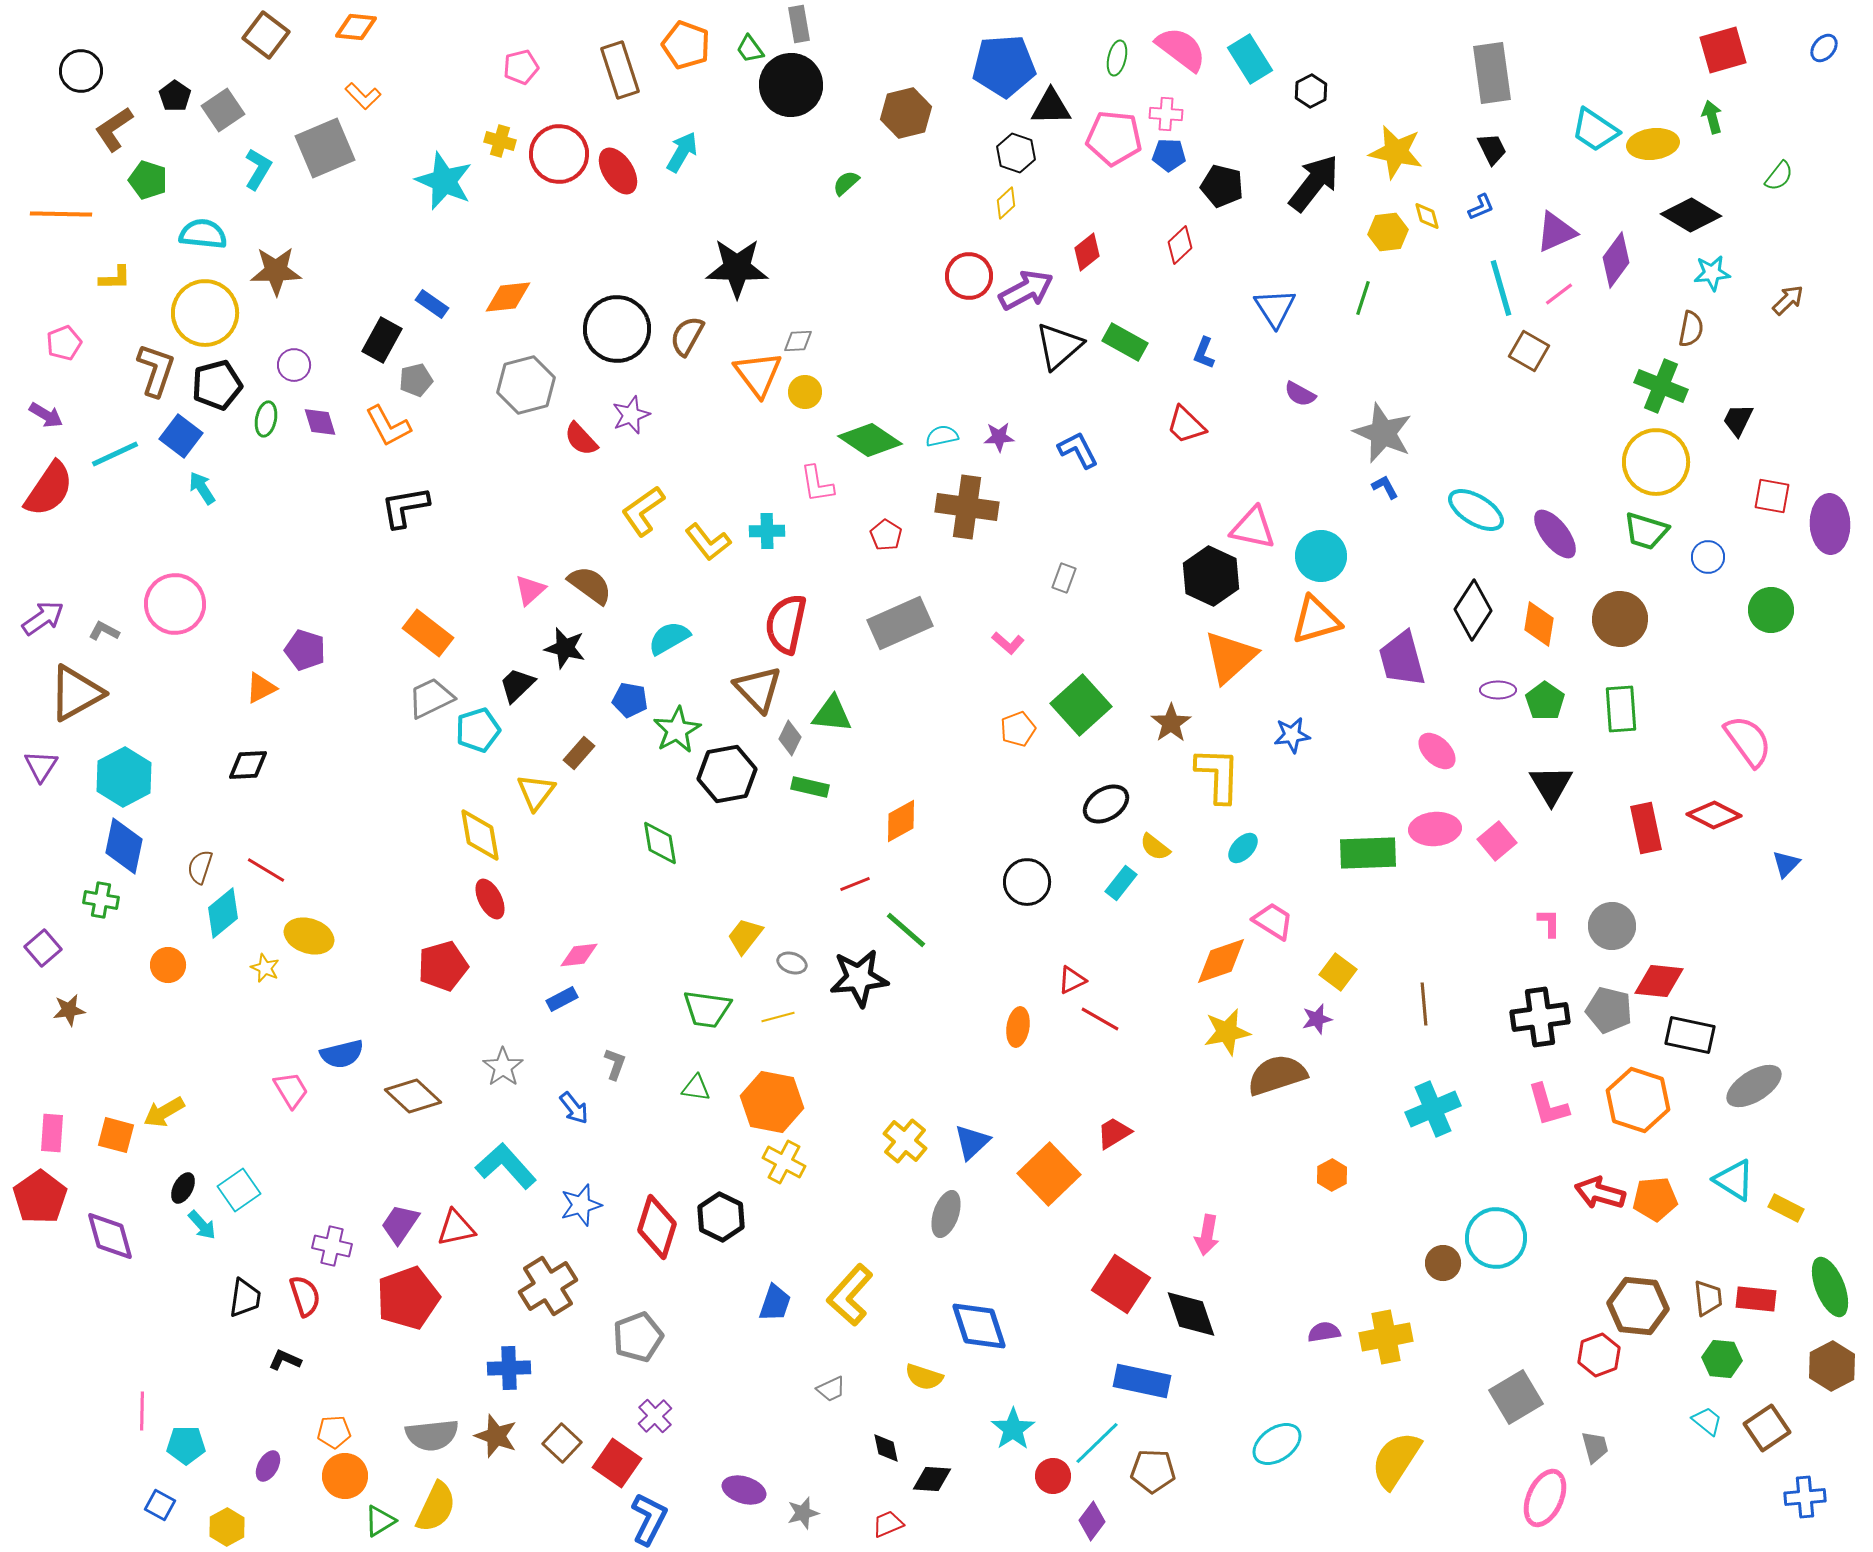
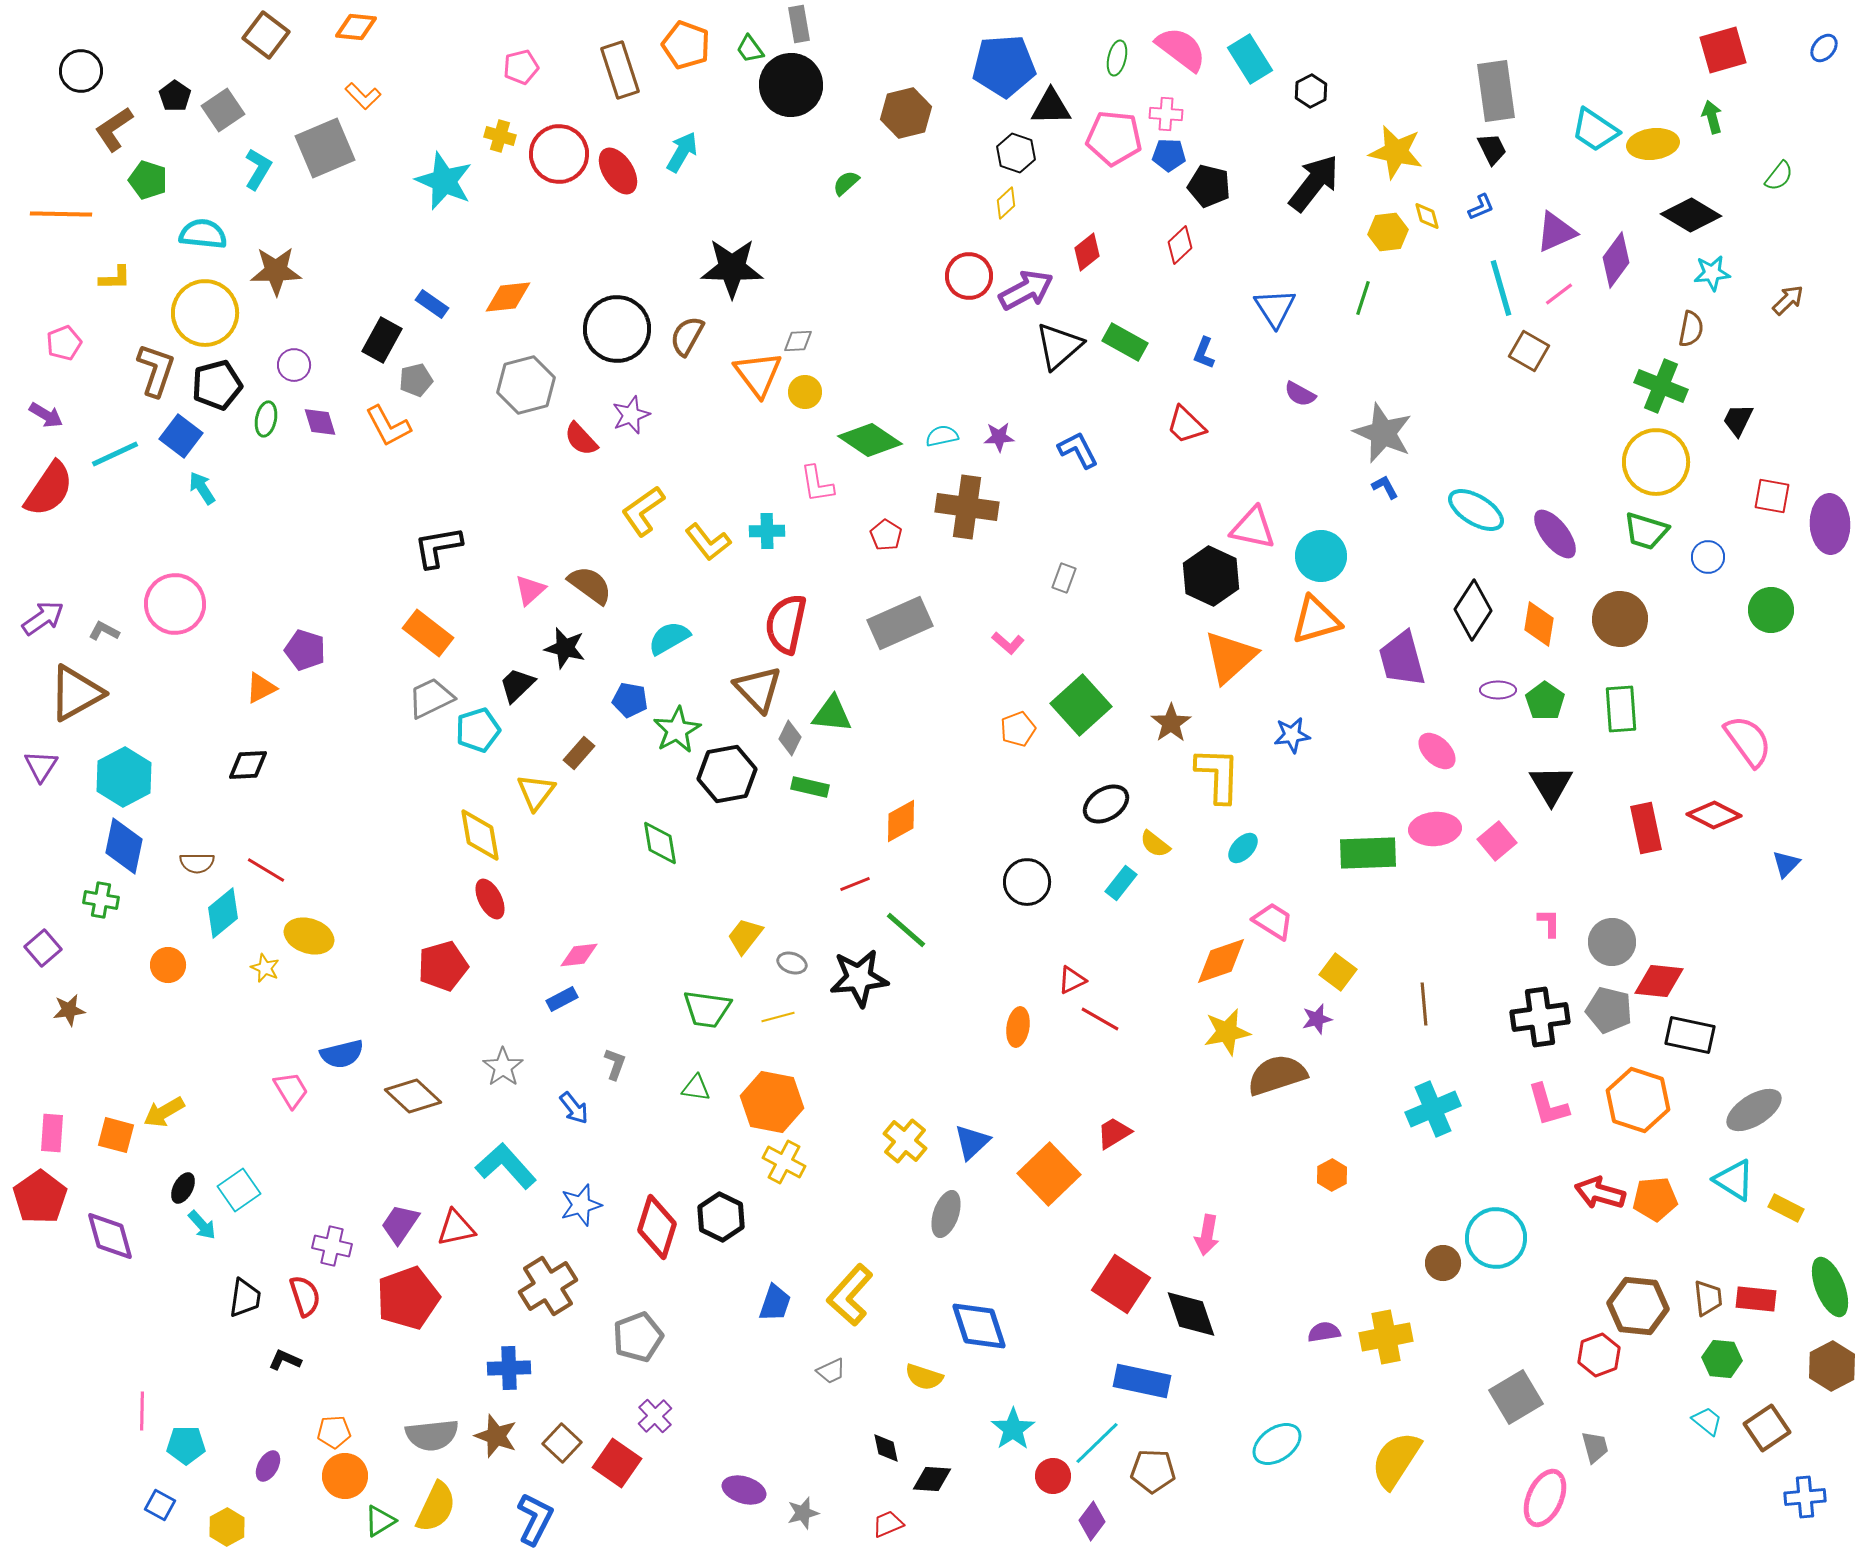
gray rectangle at (1492, 73): moved 4 px right, 18 px down
yellow cross at (500, 141): moved 5 px up
black pentagon at (1222, 186): moved 13 px left
black star at (737, 268): moved 5 px left
black L-shape at (405, 507): moved 33 px right, 40 px down
yellow semicircle at (1155, 847): moved 3 px up
brown semicircle at (200, 867): moved 3 px left, 4 px up; rotated 108 degrees counterclockwise
gray circle at (1612, 926): moved 16 px down
gray ellipse at (1754, 1086): moved 24 px down
gray trapezoid at (831, 1389): moved 18 px up
blue L-shape at (649, 1519): moved 114 px left
